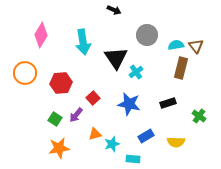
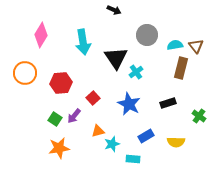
cyan semicircle: moved 1 px left
blue star: rotated 15 degrees clockwise
purple arrow: moved 2 px left, 1 px down
orange triangle: moved 3 px right, 3 px up
